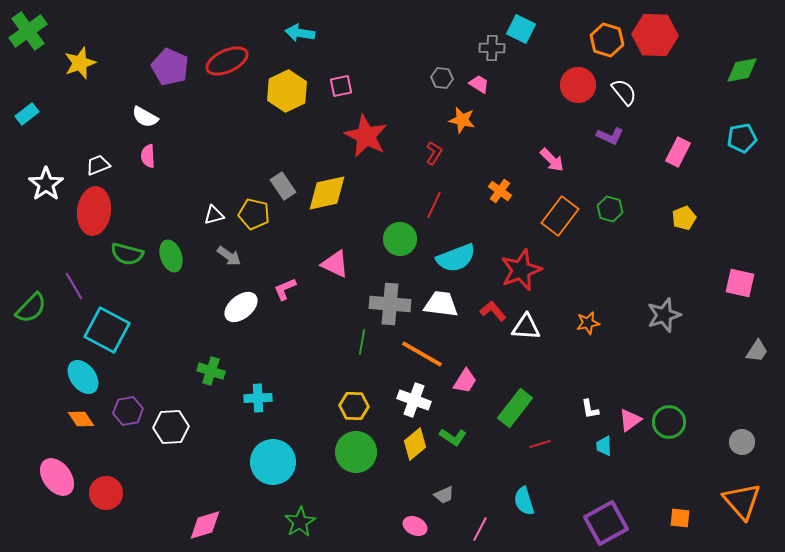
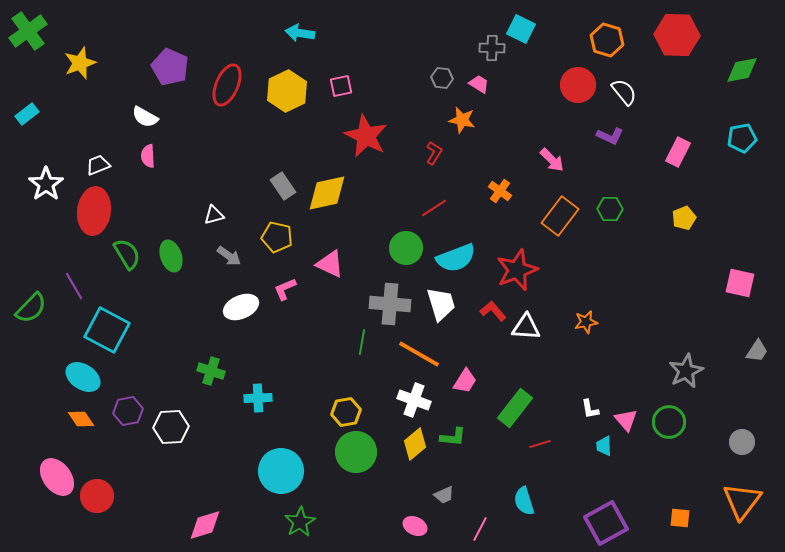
red hexagon at (655, 35): moved 22 px right
red ellipse at (227, 61): moved 24 px down; rotated 42 degrees counterclockwise
red line at (434, 205): moved 3 px down; rotated 32 degrees clockwise
green hexagon at (610, 209): rotated 15 degrees counterclockwise
yellow pentagon at (254, 214): moved 23 px right, 23 px down
green circle at (400, 239): moved 6 px right, 9 px down
green semicircle at (127, 254): rotated 136 degrees counterclockwise
pink triangle at (335, 264): moved 5 px left
red star at (521, 270): moved 4 px left
white trapezoid at (441, 304): rotated 66 degrees clockwise
white ellipse at (241, 307): rotated 16 degrees clockwise
gray star at (664, 315): moved 22 px right, 56 px down; rotated 8 degrees counterclockwise
orange star at (588, 323): moved 2 px left, 1 px up
orange line at (422, 354): moved 3 px left
cyan ellipse at (83, 377): rotated 20 degrees counterclockwise
yellow hexagon at (354, 406): moved 8 px left, 6 px down; rotated 12 degrees counterclockwise
pink triangle at (630, 420): moved 4 px left; rotated 35 degrees counterclockwise
green L-shape at (453, 437): rotated 28 degrees counterclockwise
cyan circle at (273, 462): moved 8 px right, 9 px down
red circle at (106, 493): moved 9 px left, 3 px down
orange triangle at (742, 501): rotated 18 degrees clockwise
